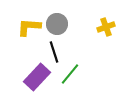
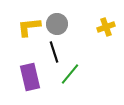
yellow L-shape: rotated 10 degrees counterclockwise
purple rectangle: moved 7 px left; rotated 56 degrees counterclockwise
